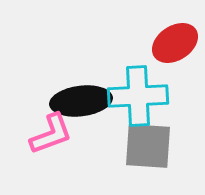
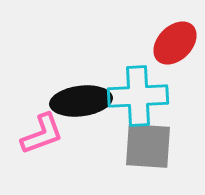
red ellipse: rotated 12 degrees counterclockwise
pink L-shape: moved 9 px left
